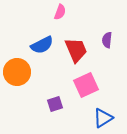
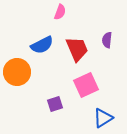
red trapezoid: moved 1 px right, 1 px up
